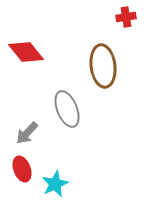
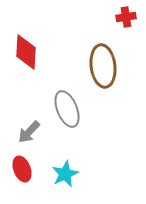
red diamond: rotated 42 degrees clockwise
gray arrow: moved 2 px right, 1 px up
cyan star: moved 10 px right, 10 px up
